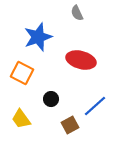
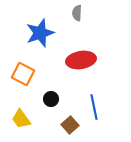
gray semicircle: rotated 28 degrees clockwise
blue star: moved 2 px right, 4 px up
red ellipse: rotated 24 degrees counterclockwise
orange square: moved 1 px right, 1 px down
blue line: moved 1 px left, 1 px down; rotated 60 degrees counterclockwise
brown square: rotated 12 degrees counterclockwise
